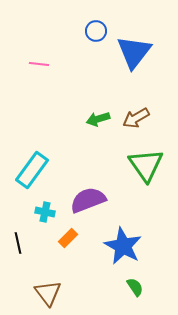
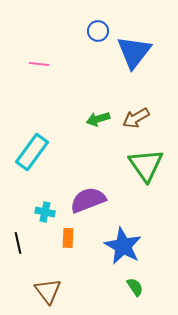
blue circle: moved 2 px right
cyan rectangle: moved 18 px up
orange rectangle: rotated 42 degrees counterclockwise
brown triangle: moved 2 px up
